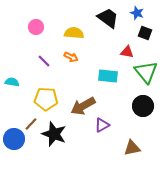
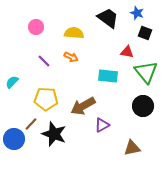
cyan semicircle: rotated 56 degrees counterclockwise
